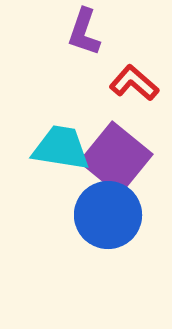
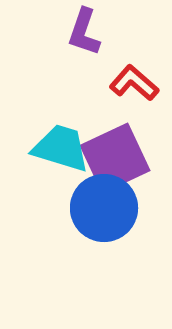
cyan trapezoid: rotated 8 degrees clockwise
purple square: moved 1 px left; rotated 26 degrees clockwise
blue circle: moved 4 px left, 7 px up
